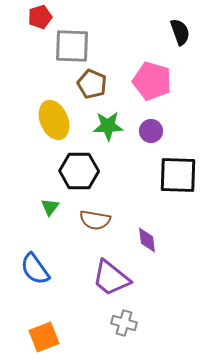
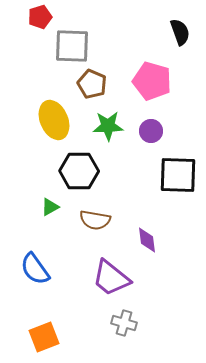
green triangle: rotated 24 degrees clockwise
